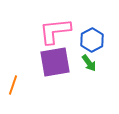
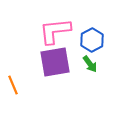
green arrow: moved 1 px right, 1 px down
orange line: rotated 42 degrees counterclockwise
